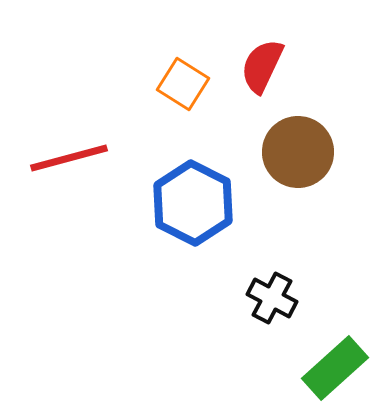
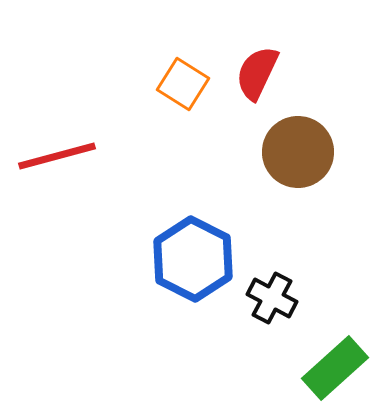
red semicircle: moved 5 px left, 7 px down
red line: moved 12 px left, 2 px up
blue hexagon: moved 56 px down
